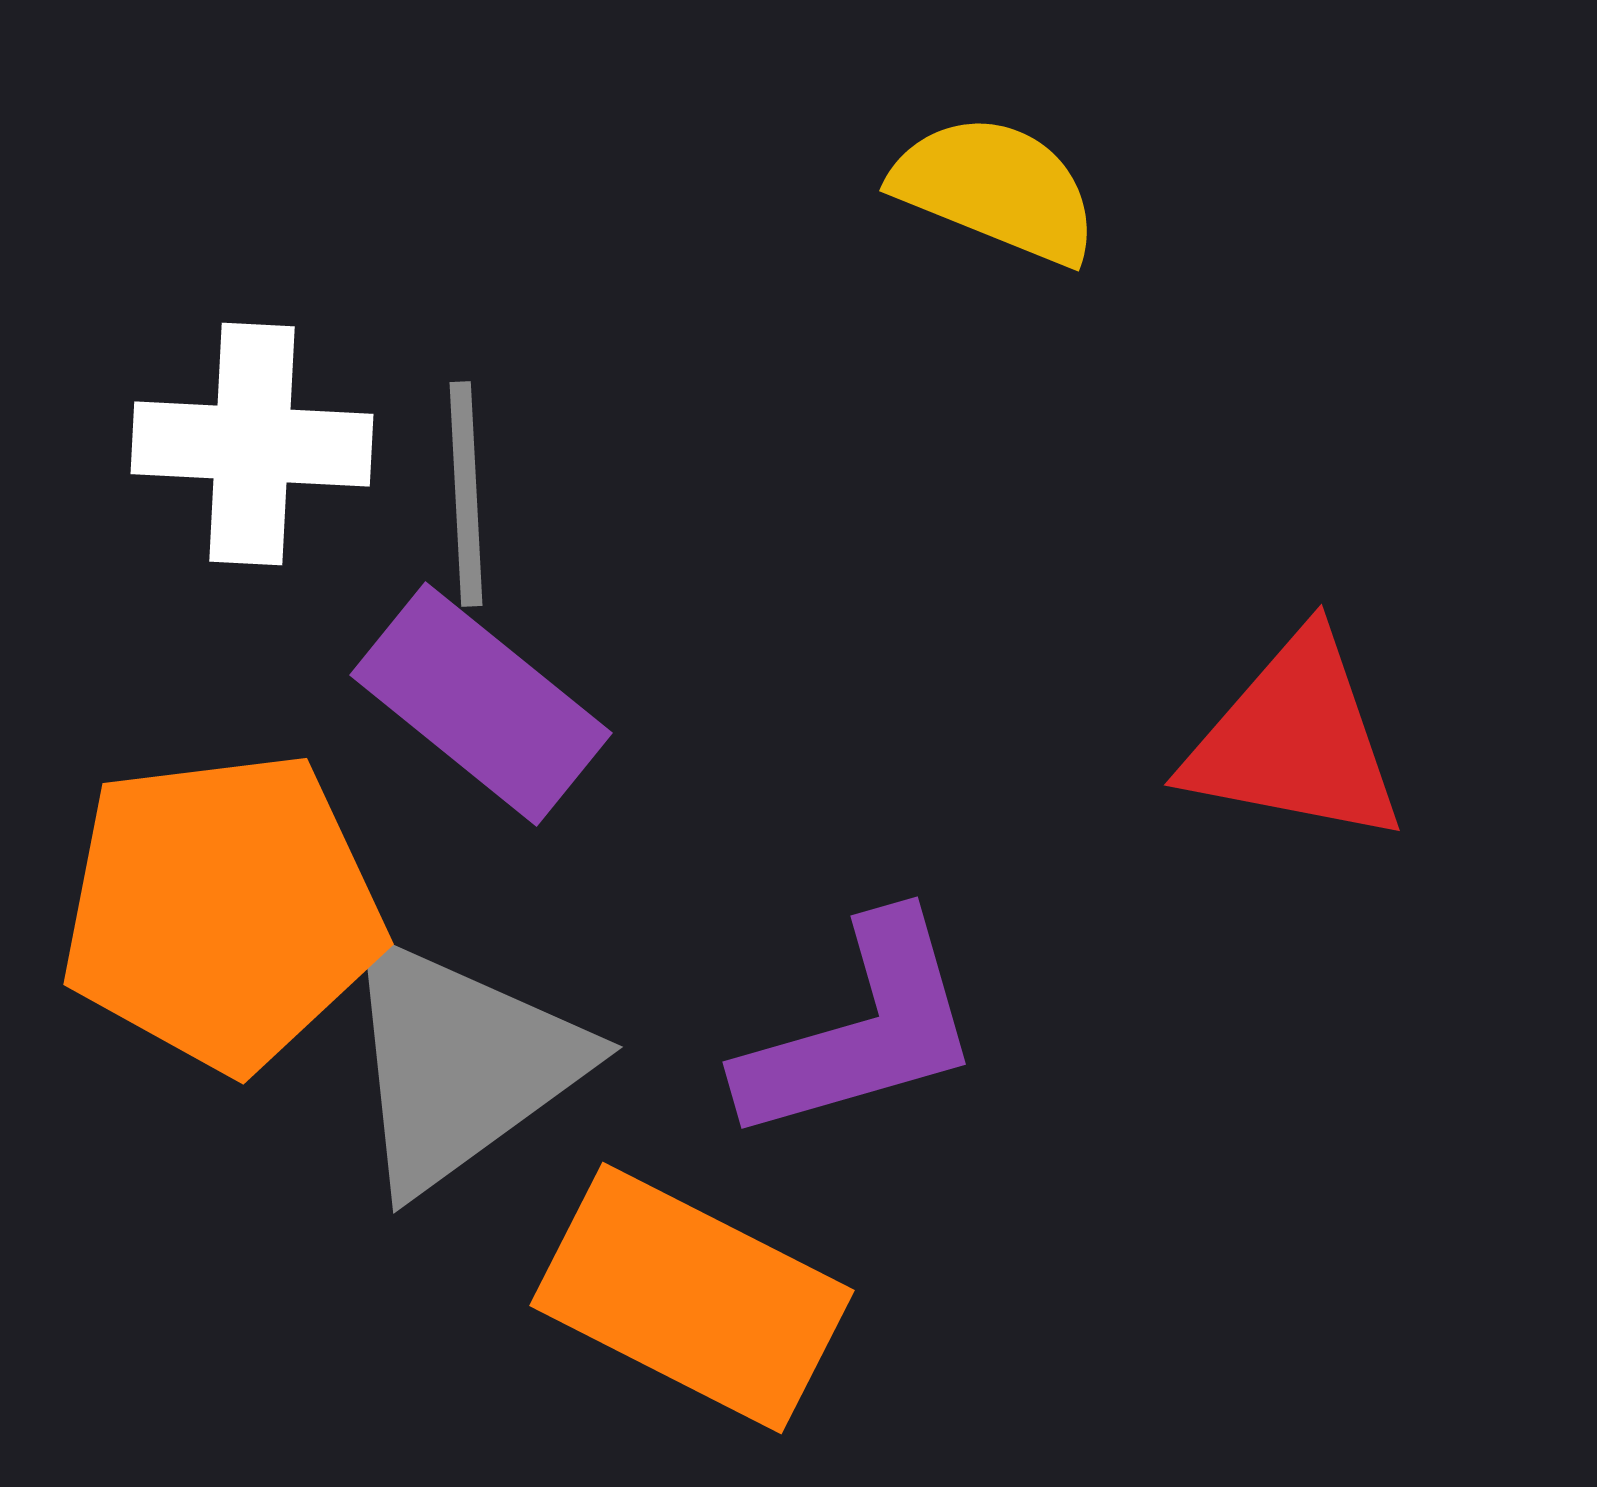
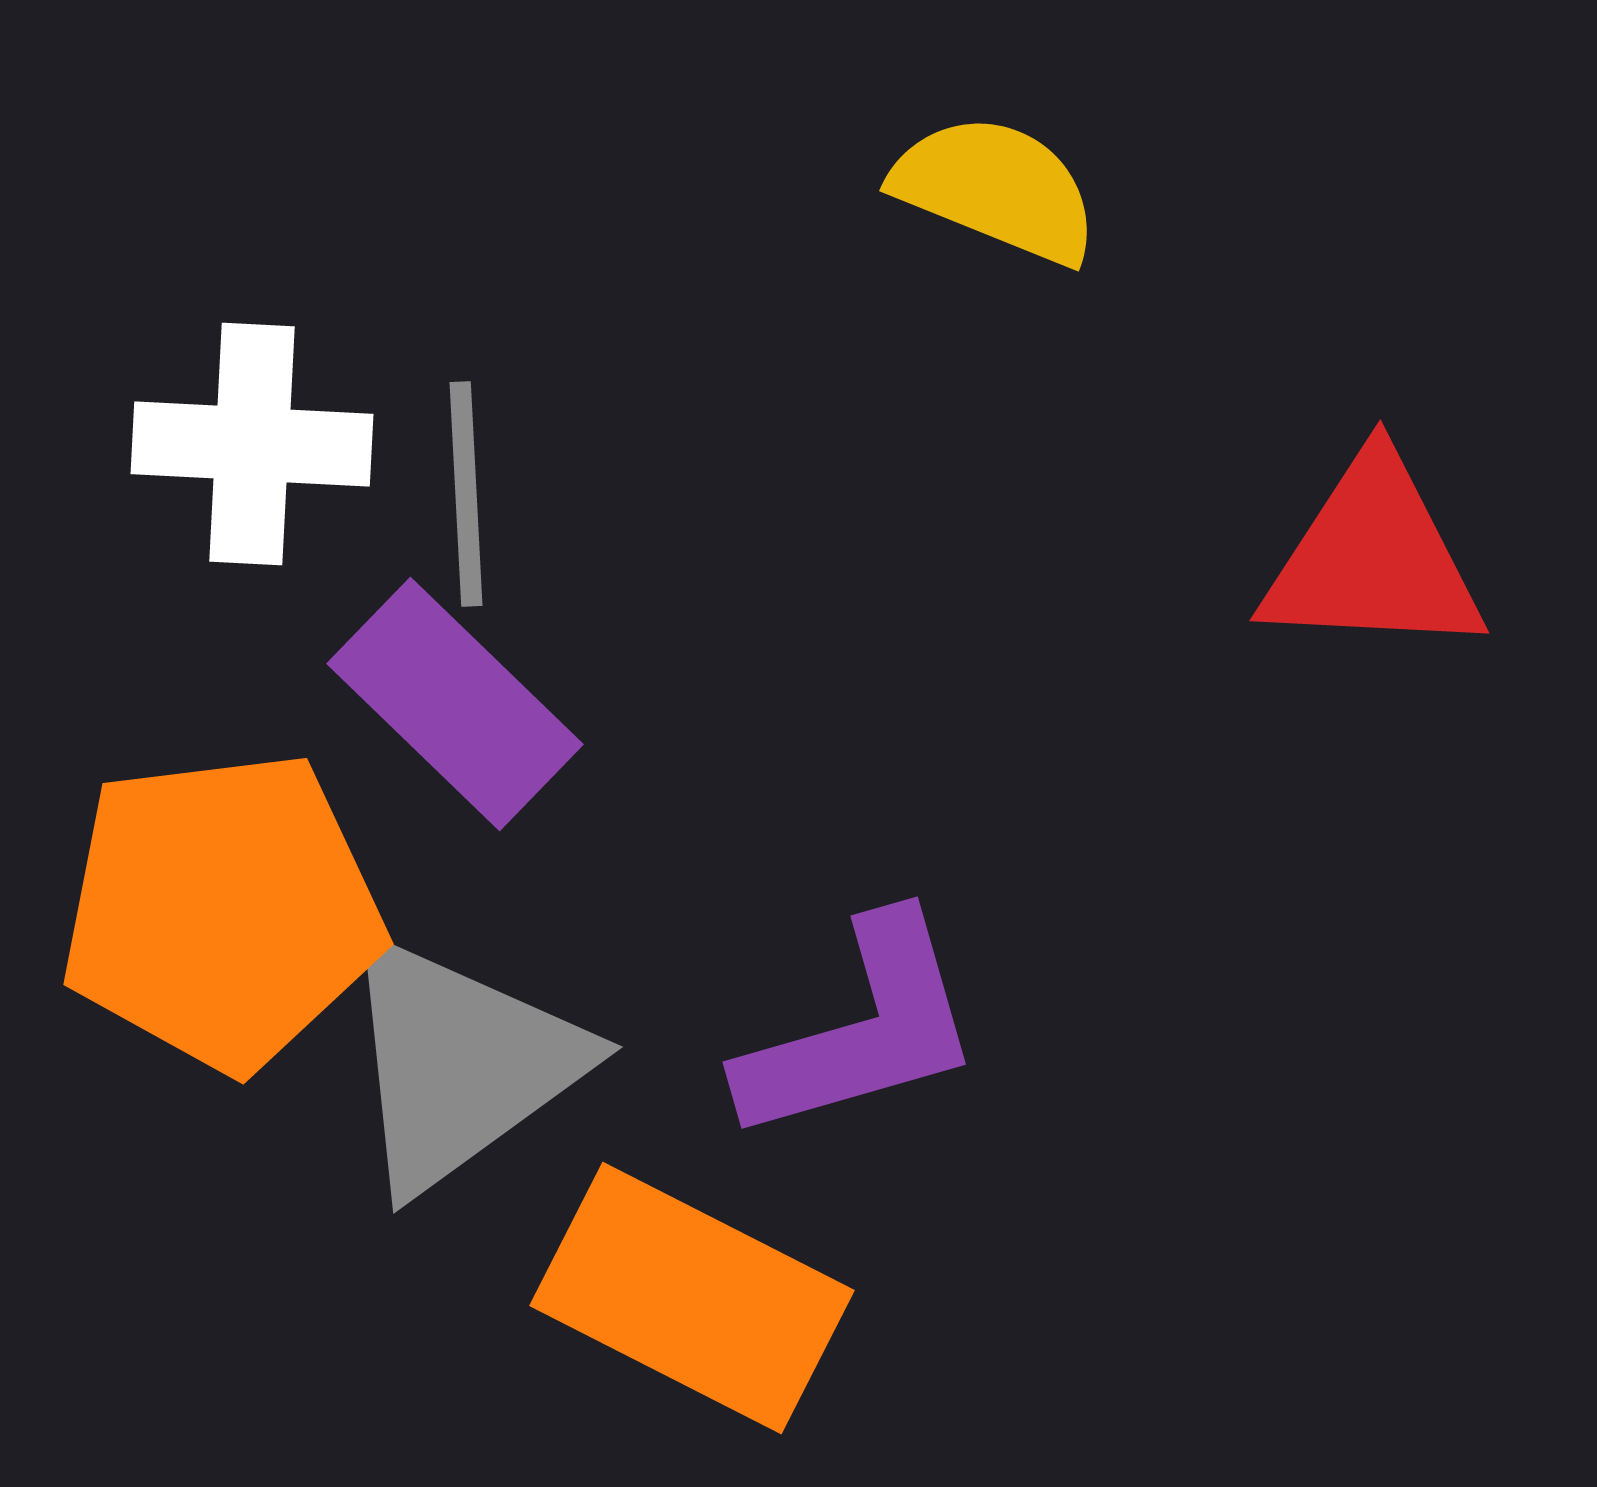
purple rectangle: moved 26 px left; rotated 5 degrees clockwise
red triangle: moved 78 px right, 182 px up; rotated 8 degrees counterclockwise
